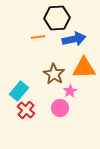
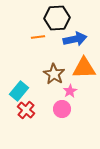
blue arrow: moved 1 px right
pink circle: moved 2 px right, 1 px down
